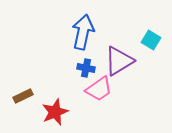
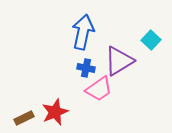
cyan square: rotated 12 degrees clockwise
brown rectangle: moved 1 px right, 22 px down
